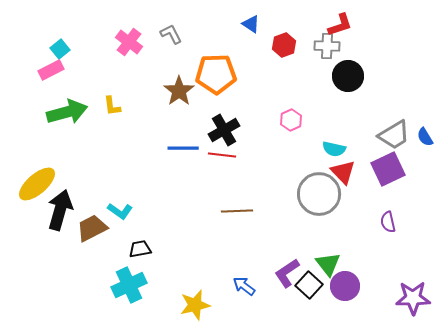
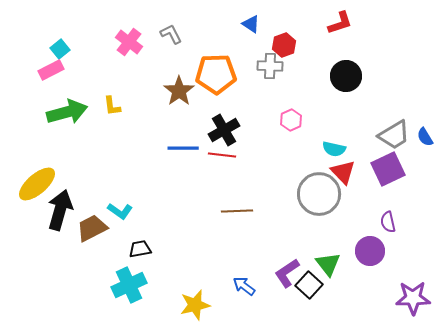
red L-shape: moved 2 px up
gray cross: moved 57 px left, 20 px down
black circle: moved 2 px left
purple circle: moved 25 px right, 35 px up
